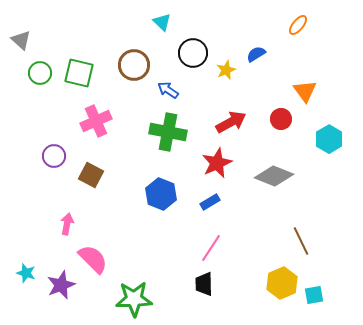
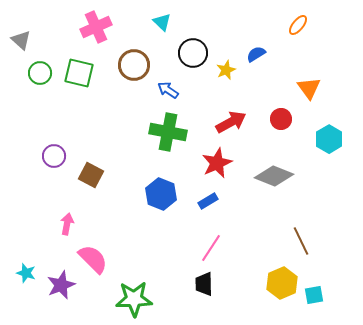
orange triangle: moved 4 px right, 3 px up
pink cross: moved 94 px up
blue rectangle: moved 2 px left, 1 px up
